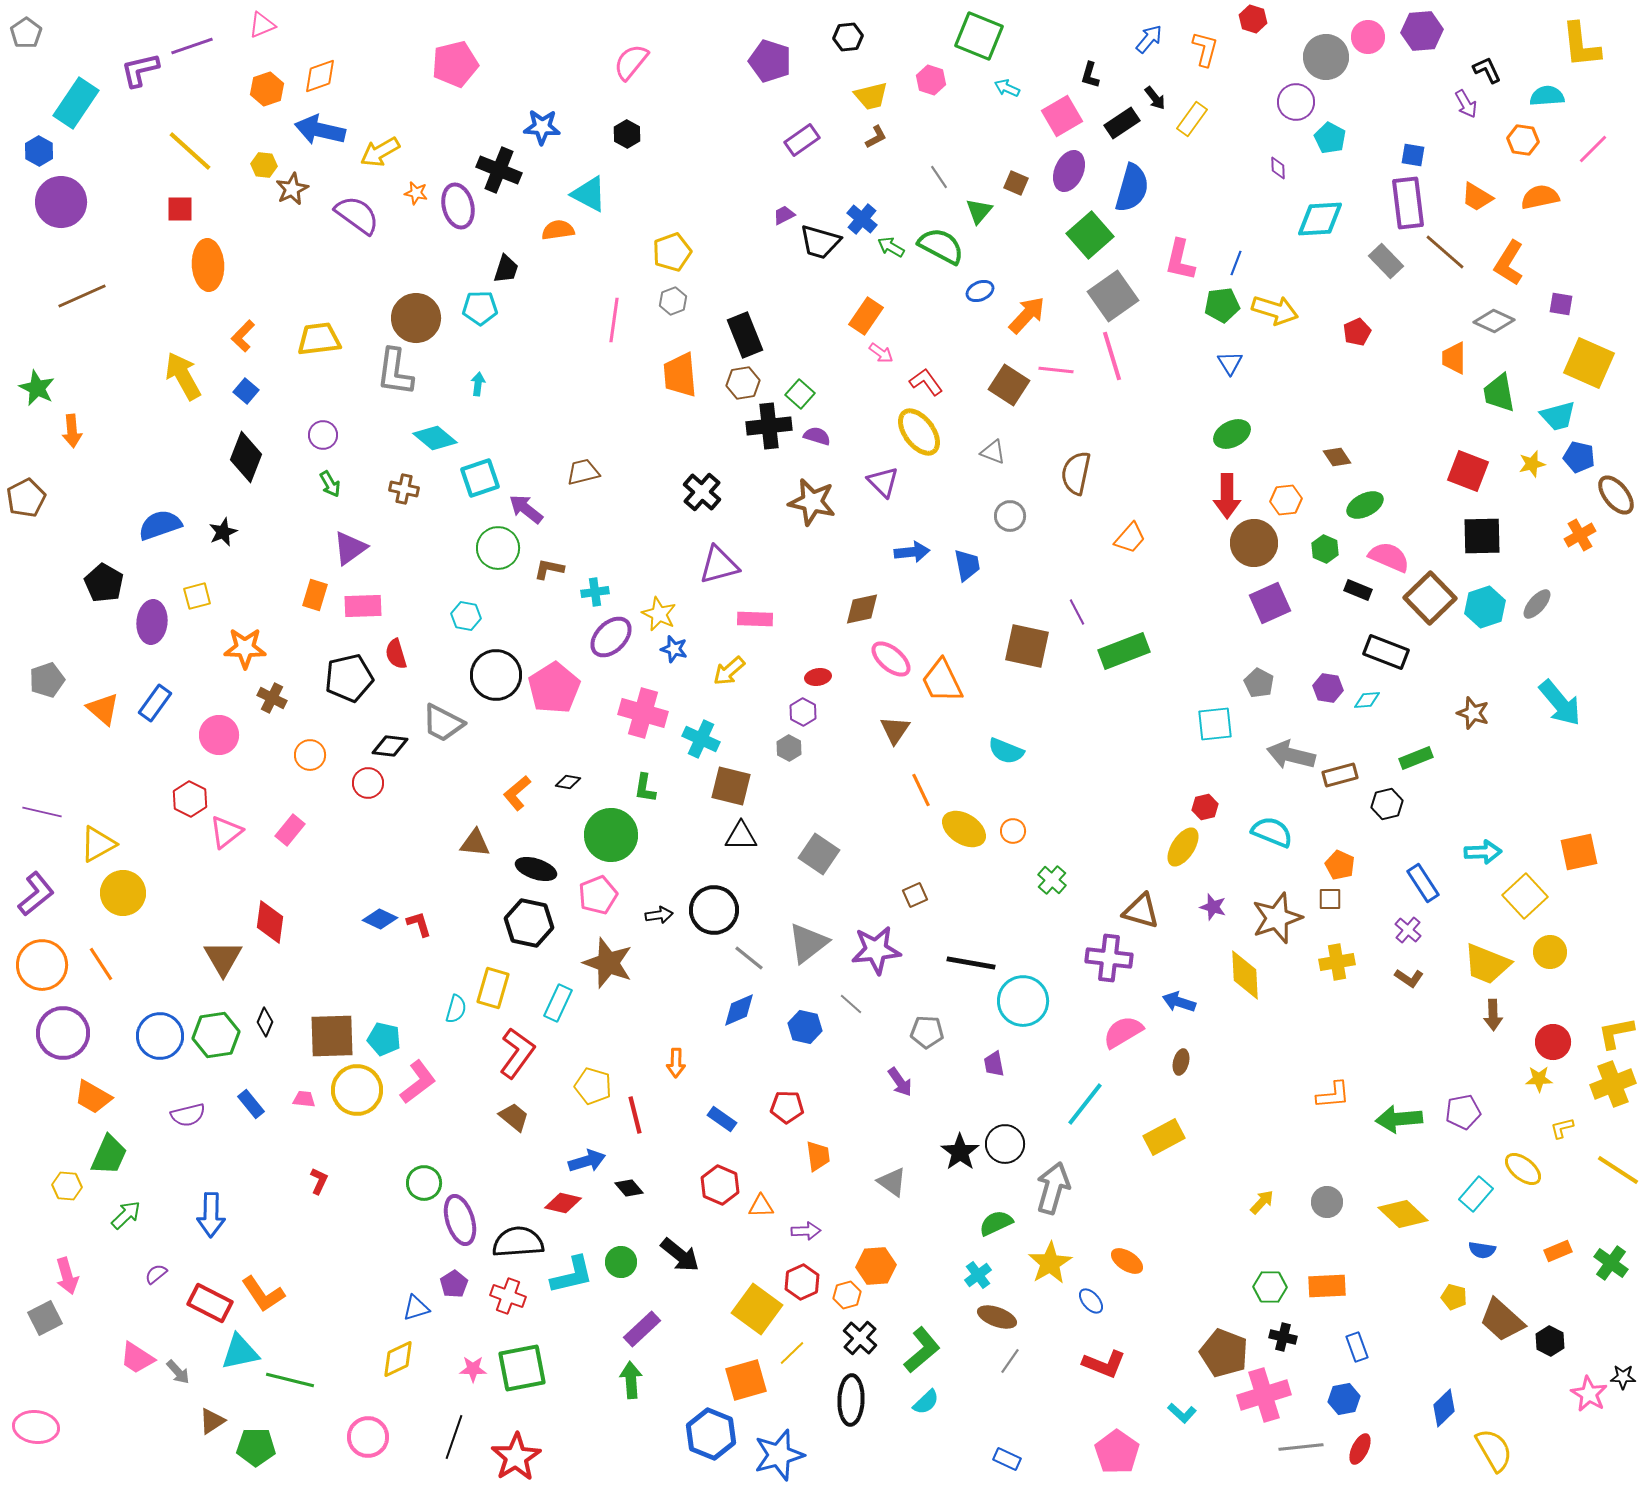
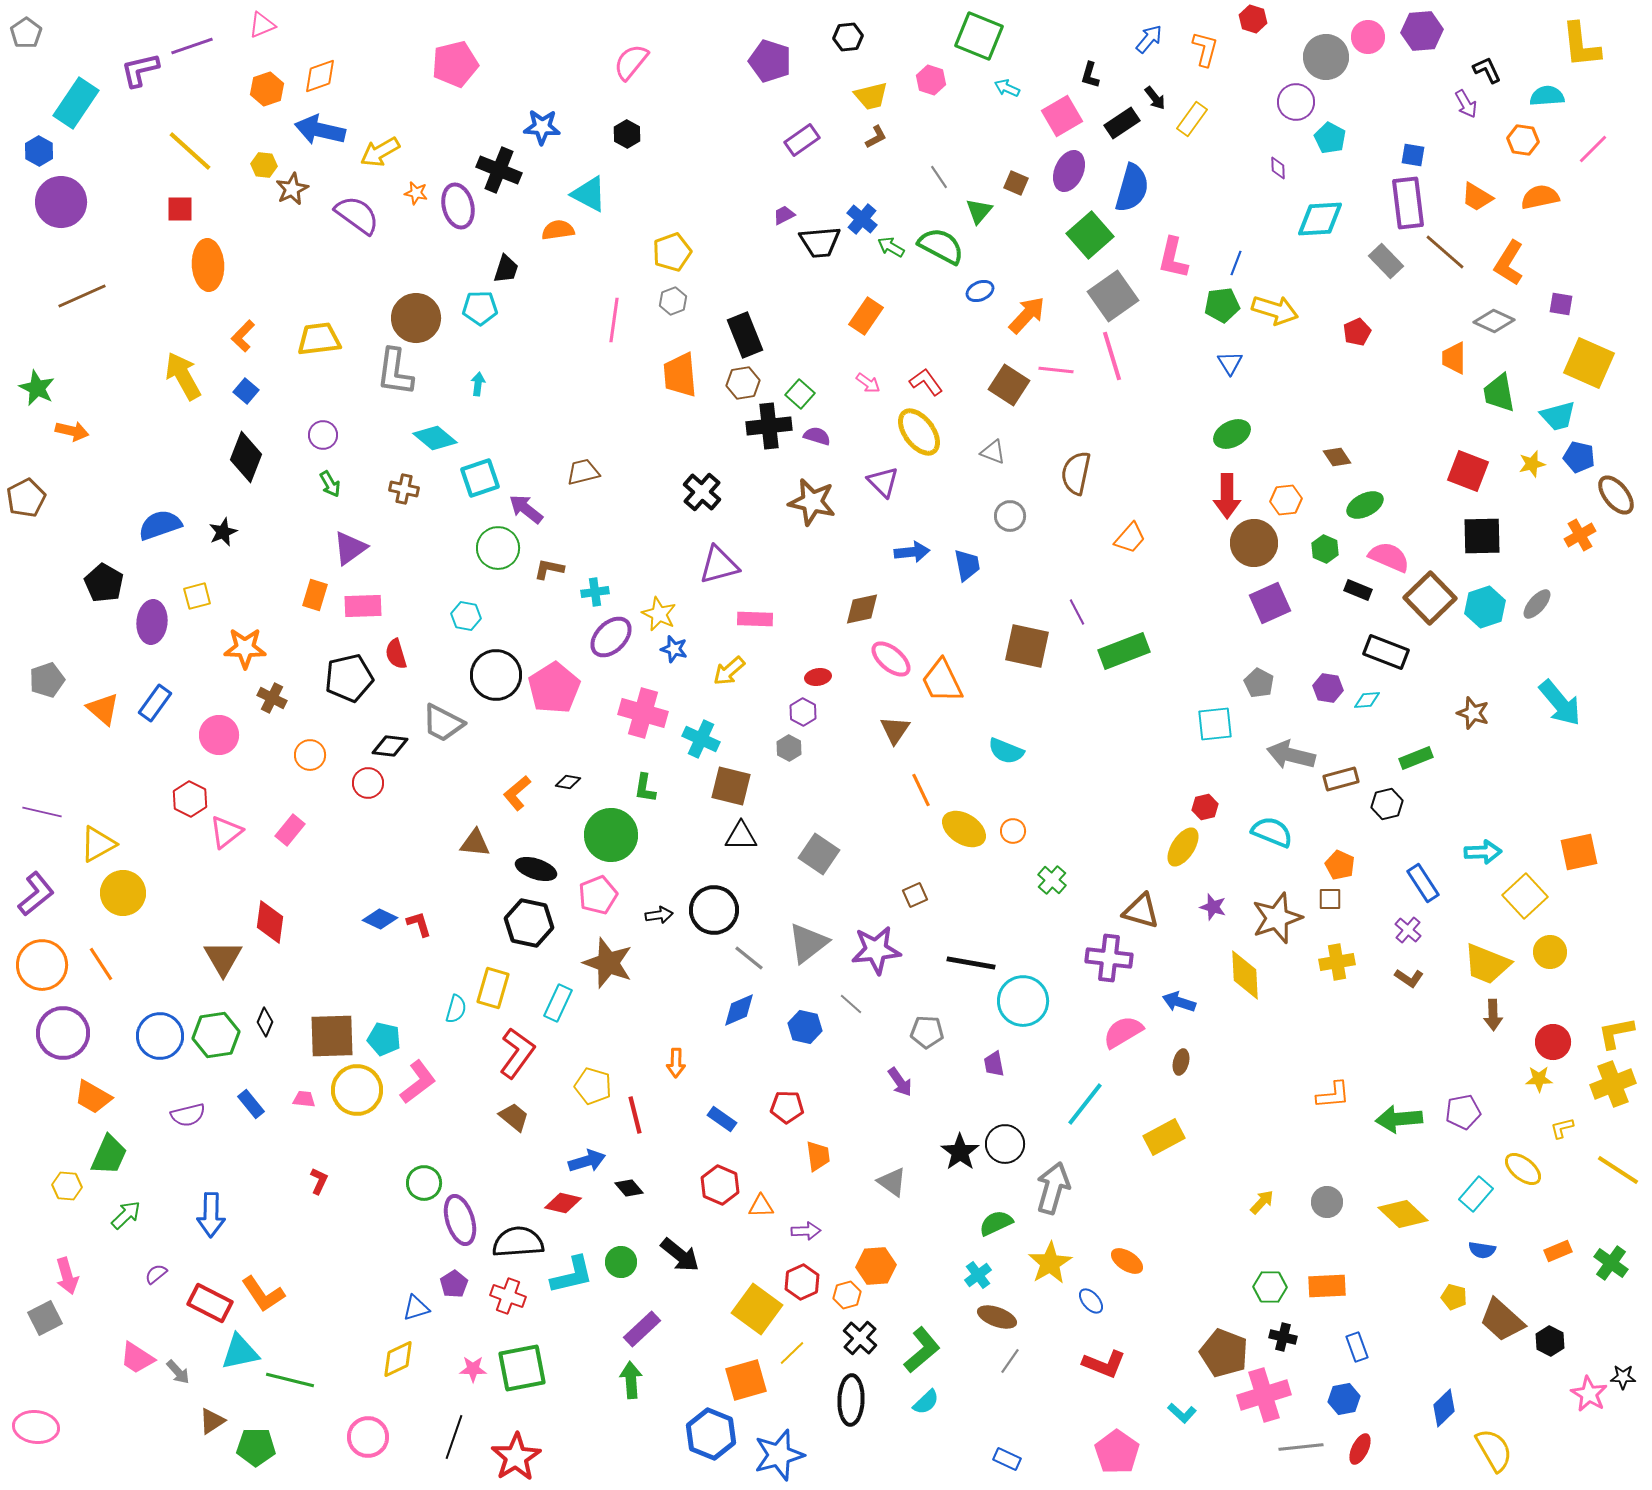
black trapezoid at (820, 242): rotated 21 degrees counterclockwise
pink L-shape at (1180, 260): moved 7 px left, 2 px up
pink arrow at (881, 353): moved 13 px left, 30 px down
orange arrow at (72, 431): rotated 72 degrees counterclockwise
brown rectangle at (1340, 775): moved 1 px right, 4 px down
